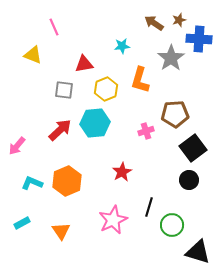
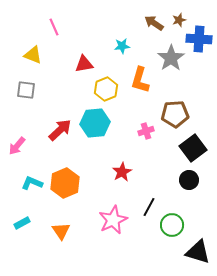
gray square: moved 38 px left
orange hexagon: moved 2 px left, 2 px down
black line: rotated 12 degrees clockwise
